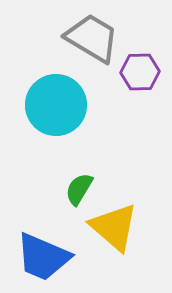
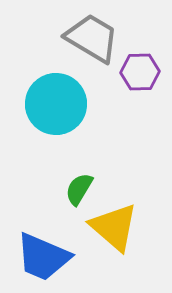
cyan circle: moved 1 px up
